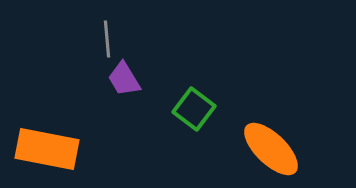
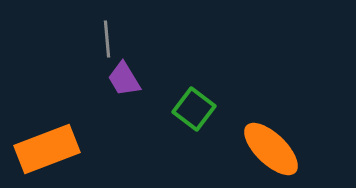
orange rectangle: rotated 32 degrees counterclockwise
